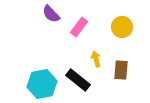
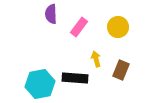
purple semicircle: rotated 42 degrees clockwise
yellow circle: moved 4 px left
brown rectangle: rotated 18 degrees clockwise
black rectangle: moved 3 px left, 2 px up; rotated 35 degrees counterclockwise
cyan hexagon: moved 2 px left
